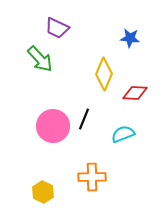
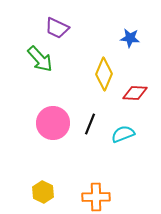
black line: moved 6 px right, 5 px down
pink circle: moved 3 px up
orange cross: moved 4 px right, 20 px down
